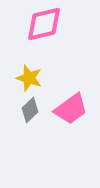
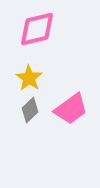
pink diamond: moved 7 px left, 5 px down
yellow star: rotated 16 degrees clockwise
